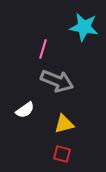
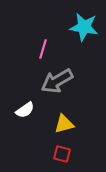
gray arrow: rotated 128 degrees clockwise
